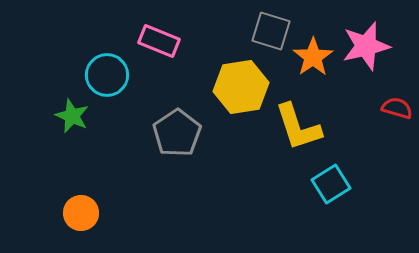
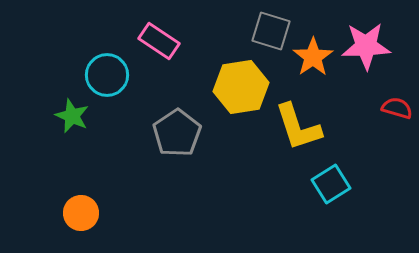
pink rectangle: rotated 12 degrees clockwise
pink star: rotated 12 degrees clockwise
